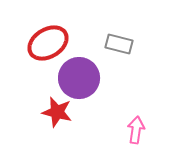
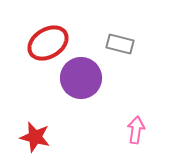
gray rectangle: moved 1 px right
purple circle: moved 2 px right
red star: moved 22 px left, 25 px down
